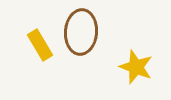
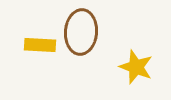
yellow rectangle: rotated 56 degrees counterclockwise
